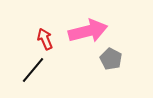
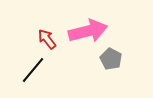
red arrow: moved 2 px right; rotated 15 degrees counterclockwise
